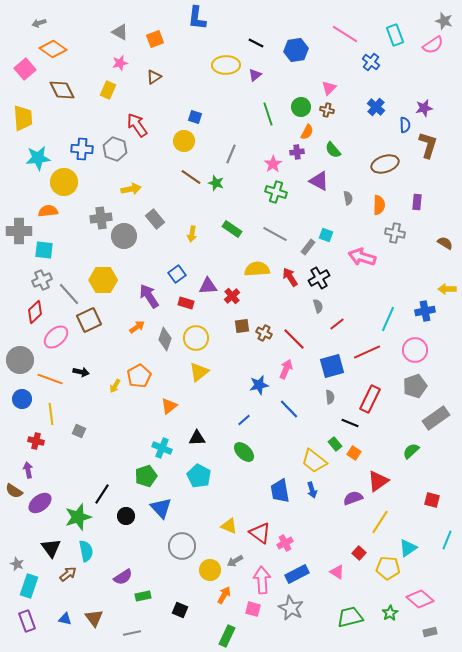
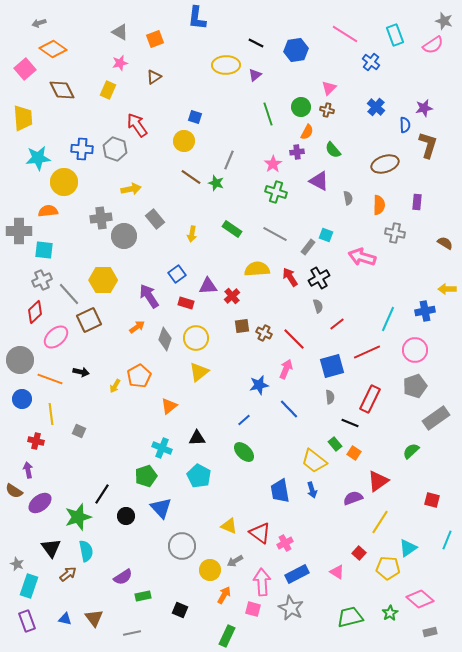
gray line at (231, 154): moved 2 px left, 6 px down
pink arrow at (262, 580): moved 2 px down
